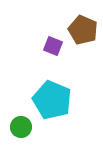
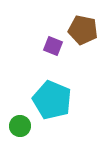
brown pentagon: rotated 12 degrees counterclockwise
green circle: moved 1 px left, 1 px up
